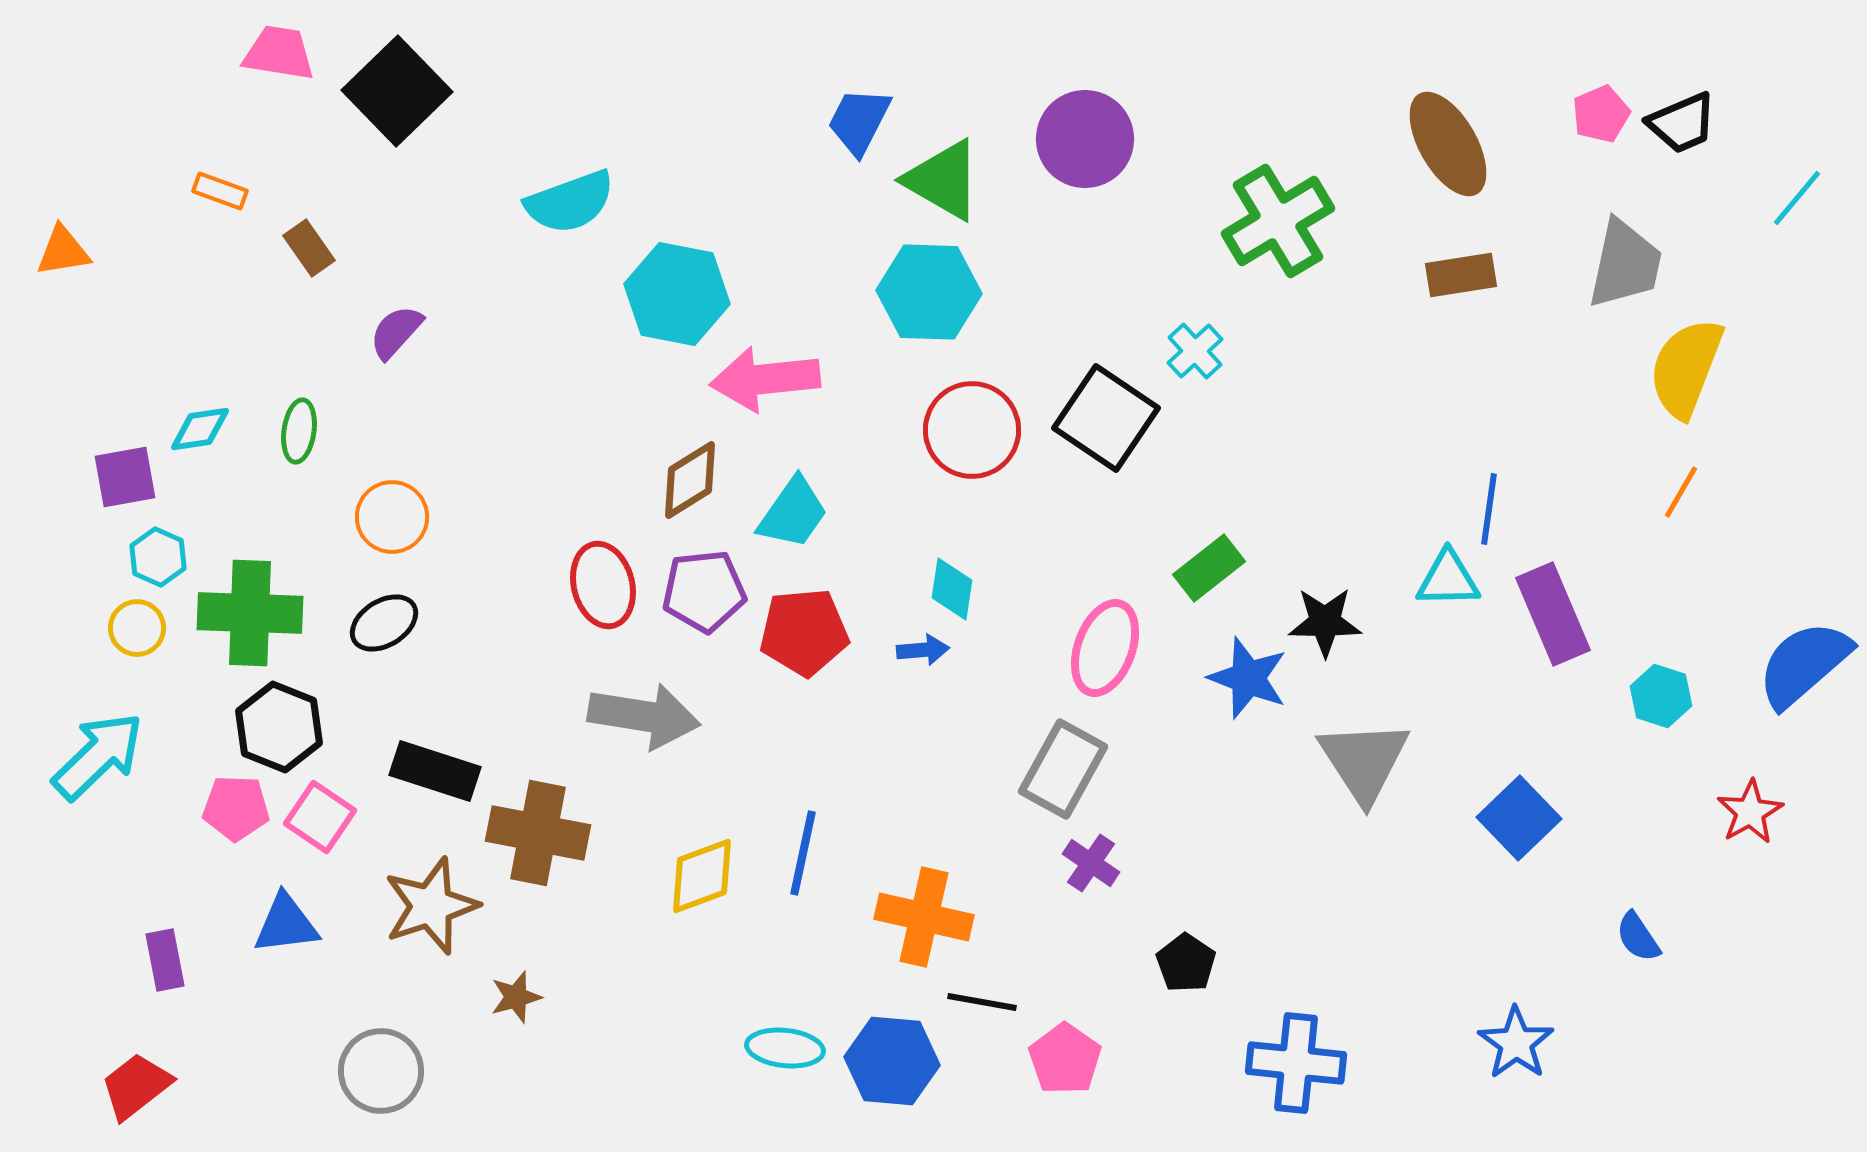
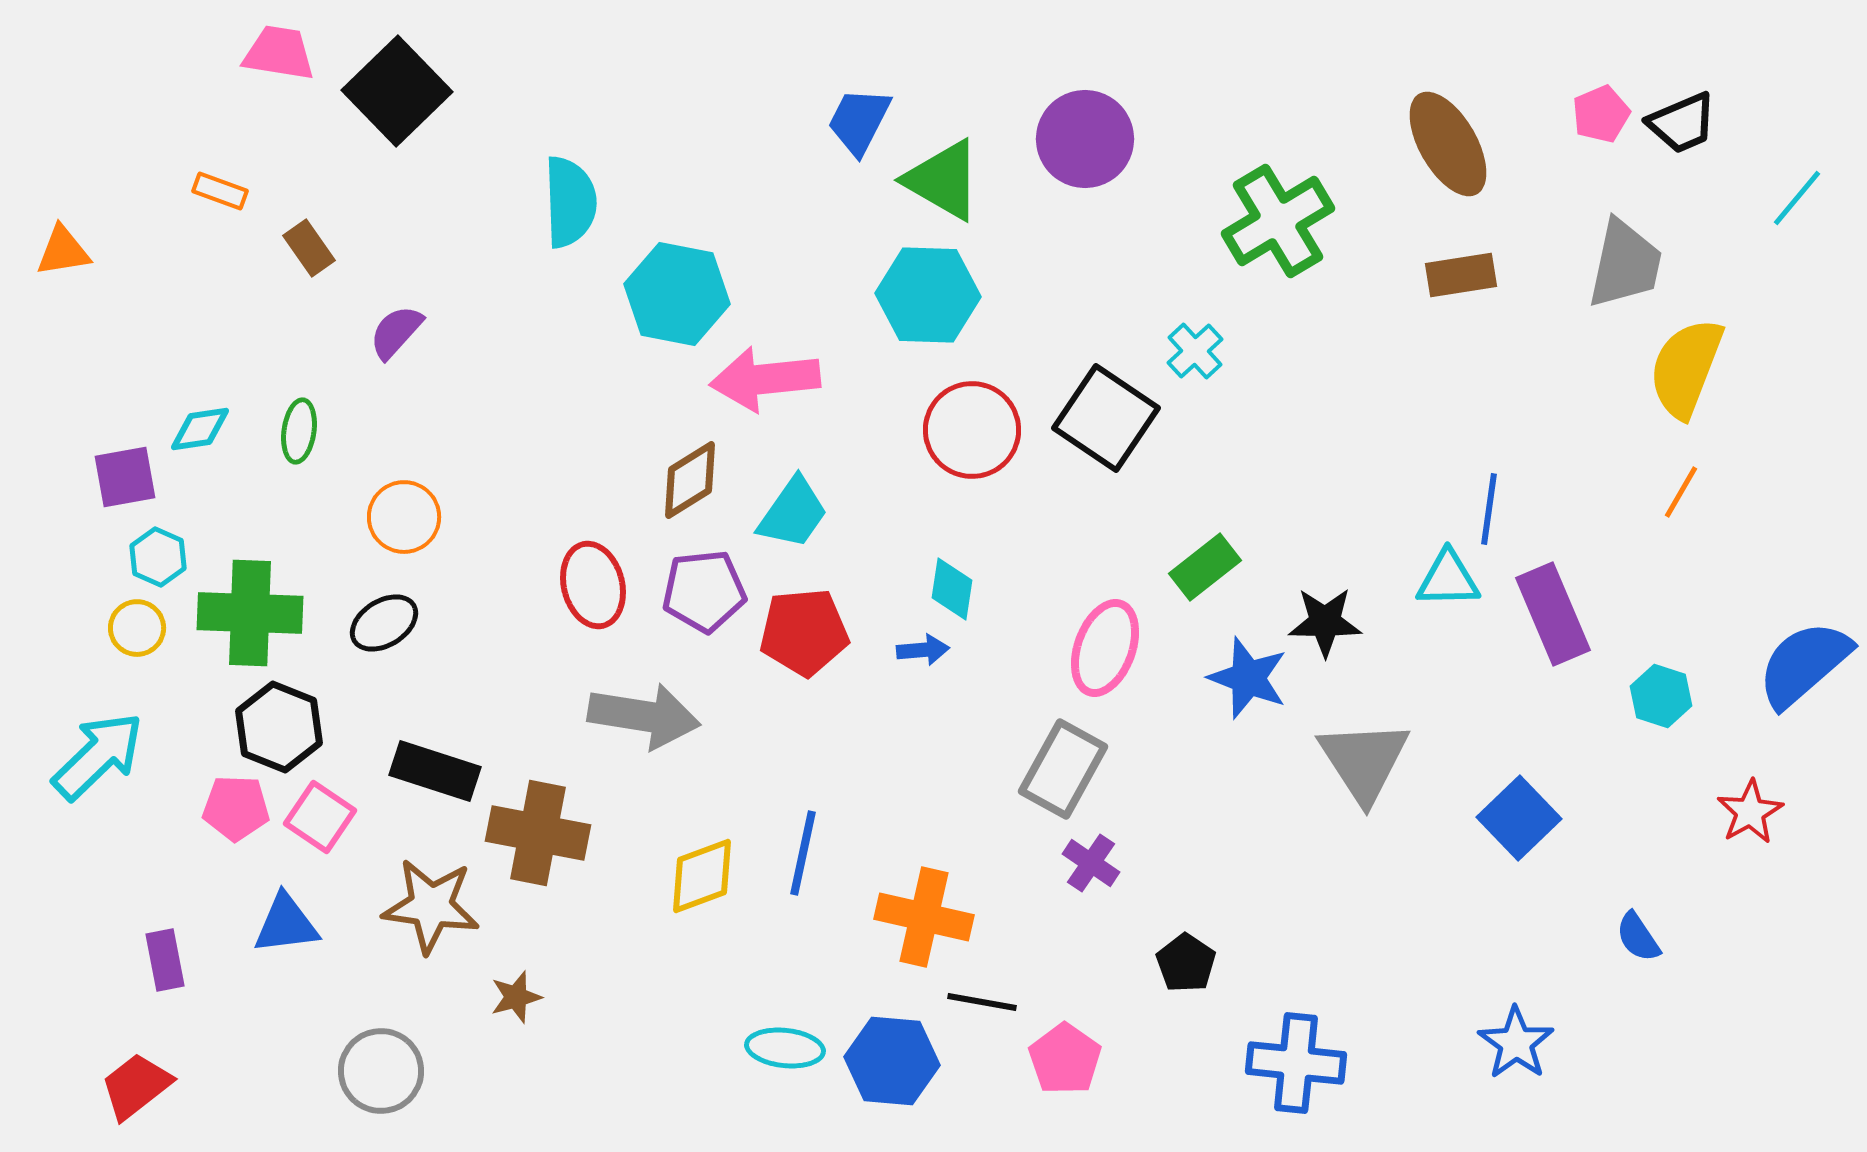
cyan semicircle at (570, 202): rotated 72 degrees counterclockwise
cyan hexagon at (929, 292): moved 1 px left, 3 px down
orange circle at (392, 517): moved 12 px right
green rectangle at (1209, 568): moved 4 px left, 1 px up
red ellipse at (603, 585): moved 10 px left
brown star at (431, 906): rotated 26 degrees clockwise
